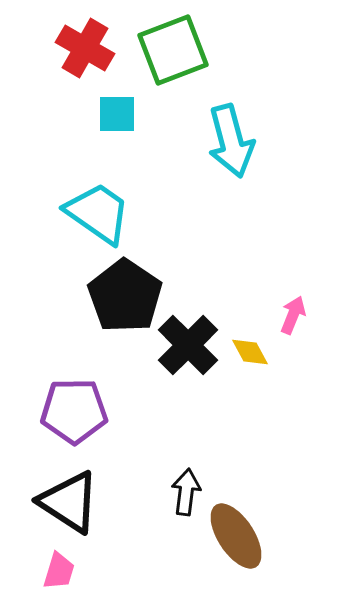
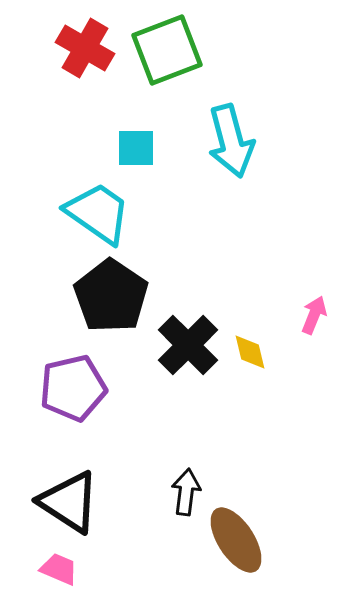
green square: moved 6 px left
cyan square: moved 19 px right, 34 px down
black pentagon: moved 14 px left
pink arrow: moved 21 px right
yellow diamond: rotated 15 degrees clockwise
purple pentagon: moved 1 px left, 23 px up; rotated 12 degrees counterclockwise
brown ellipse: moved 4 px down
pink trapezoid: moved 2 px up; rotated 84 degrees counterclockwise
